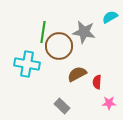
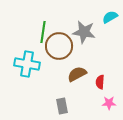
red semicircle: moved 3 px right
gray rectangle: rotated 35 degrees clockwise
